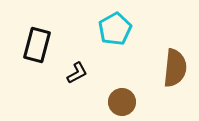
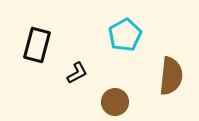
cyan pentagon: moved 10 px right, 6 px down
brown semicircle: moved 4 px left, 8 px down
brown circle: moved 7 px left
